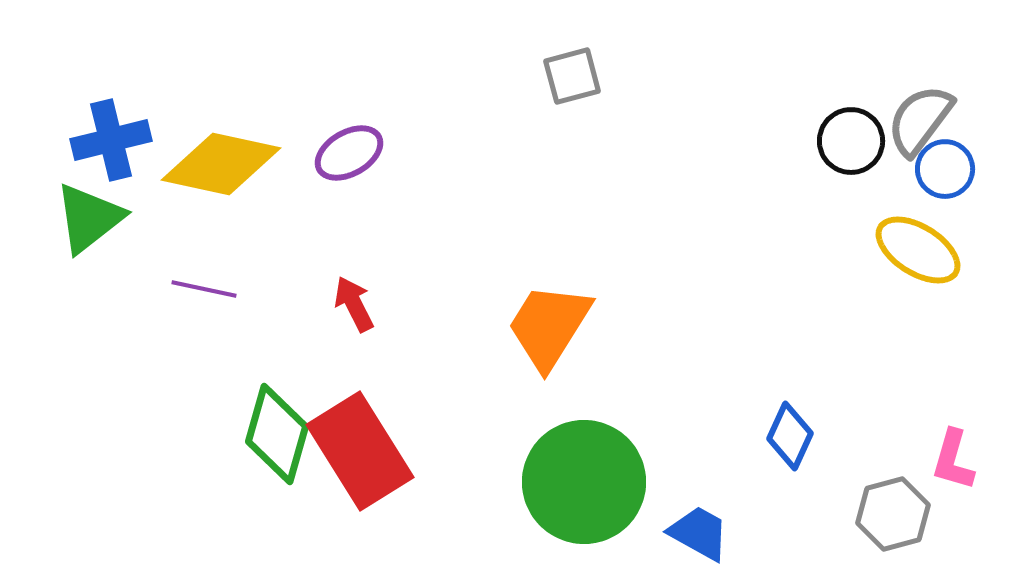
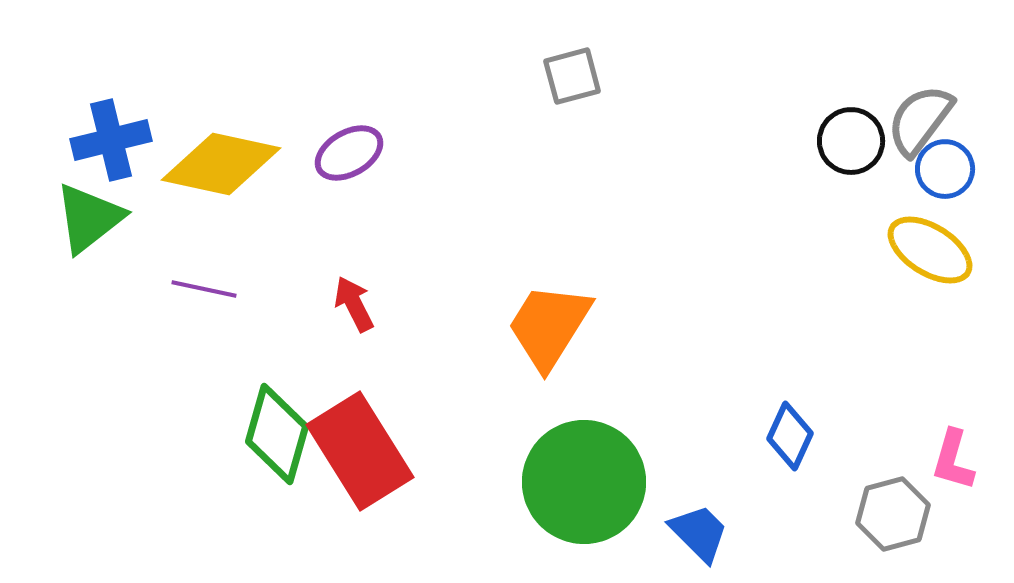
yellow ellipse: moved 12 px right
blue trapezoid: rotated 16 degrees clockwise
